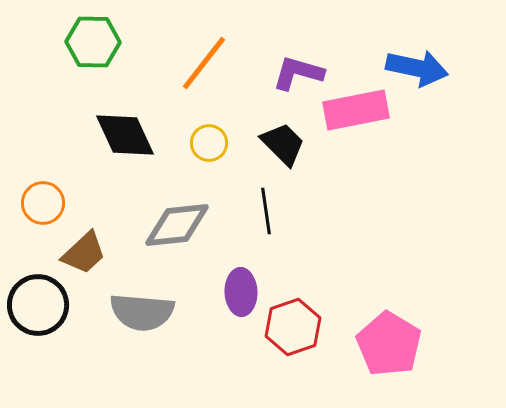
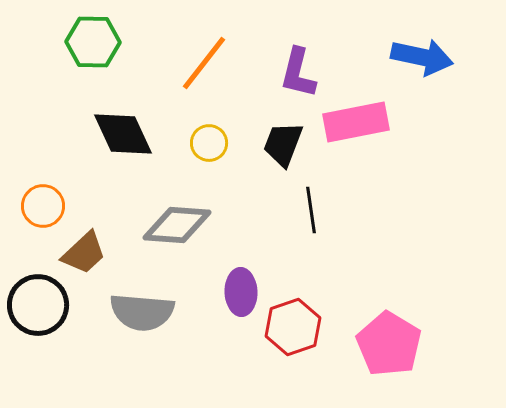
blue arrow: moved 5 px right, 11 px up
purple L-shape: rotated 92 degrees counterclockwise
pink rectangle: moved 12 px down
black diamond: moved 2 px left, 1 px up
black trapezoid: rotated 114 degrees counterclockwise
orange circle: moved 3 px down
black line: moved 45 px right, 1 px up
gray diamond: rotated 10 degrees clockwise
